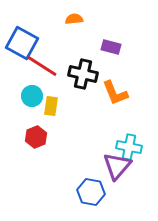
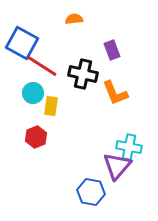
purple rectangle: moved 1 px right, 3 px down; rotated 54 degrees clockwise
cyan circle: moved 1 px right, 3 px up
